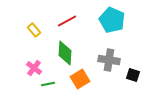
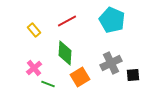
gray cross: moved 2 px right, 3 px down; rotated 35 degrees counterclockwise
pink cross: rotated 14 degrees clockwise
black square: rotated 24 degrees counterclockwise
orange square: moved 2 px up
green line: rotated 32 degrees clockwise
